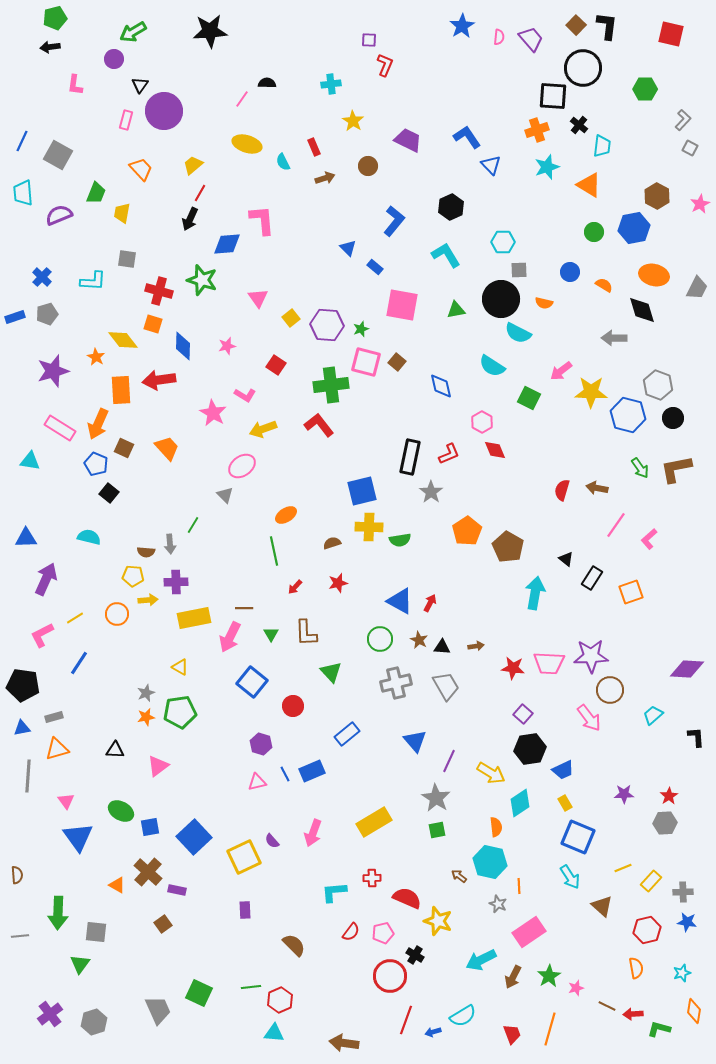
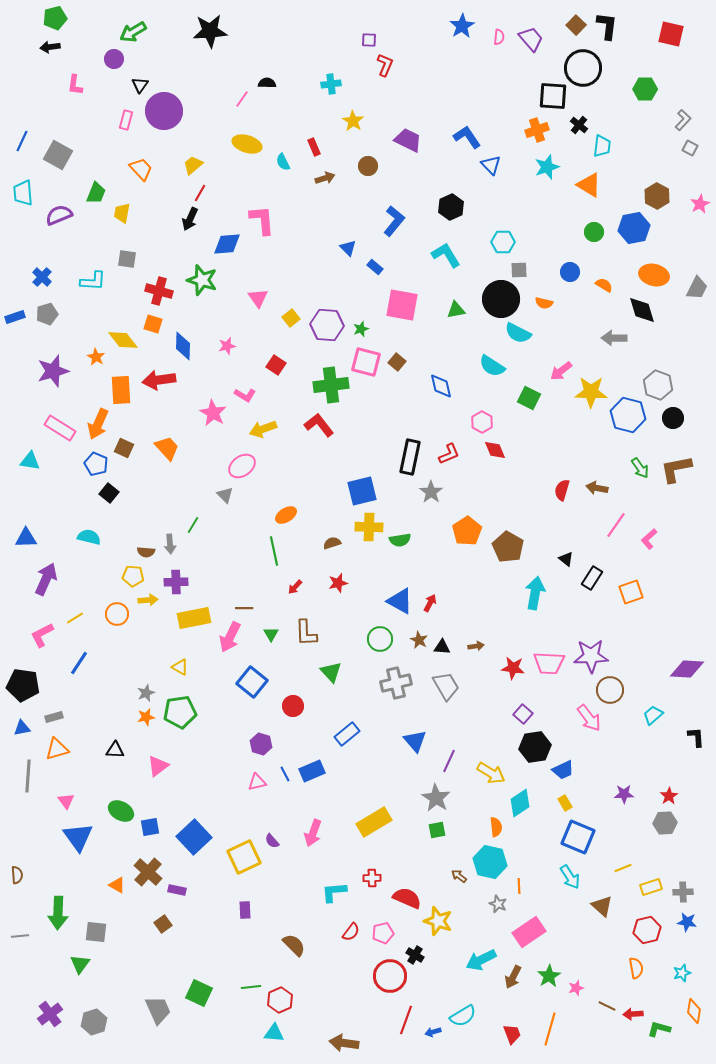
black hexagon at (530, 749): moved 5 px right, 2 px up
yellow rectangle at (651, 881): moved 6 px down; rotated 30 degrees clockwise
